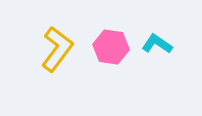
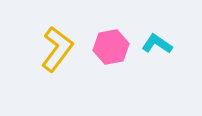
pink hexagon: rotated 20 degrees counterclockwise
